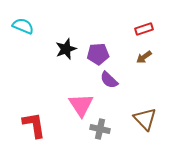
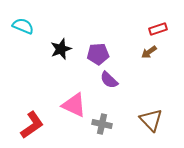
red rectangle: moved 14 px right
black star: moved 5 px left
brown arrow: moved 5 px right, 5 px up
pink triangle: moved 7 px left; rotated 32 degrees counterclockwise
brown triangle: moved 6 px right, 1 px down
red L-shape: moved 2 px left; rotated 64 degrees clockwise
gray cross: moved 2 px right, 5 px up
